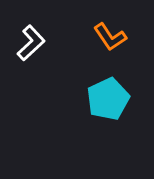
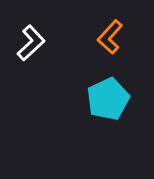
orange L-shape: rotated 76 degrees clockwise
